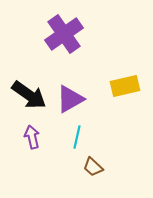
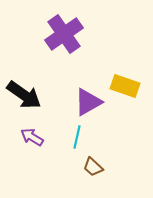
yellow rectangle: rotated 32 degrees clockwise
black arrow: moved 5 px left
purple triangle: moved 18 px right, 3 px down
purple arrow: rotated 45 degrees counterclockwise
